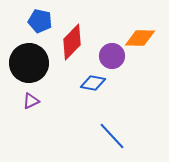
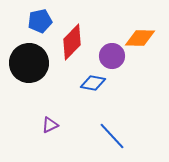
blue pentagon: rotated 25 degrees counterclockwise
purple triangle: moved 19 px right, 24 px down
